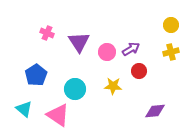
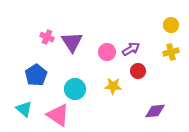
pink cross: moved 4 px down
purple triangle: moved 7 px left
red circle: moved 1 px left
